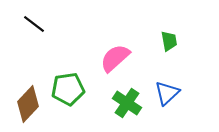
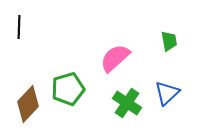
black line: moved 15 px left, 3 px down; rotated 55 degrees clockwise
green pentagon: rotated 8 degrees counterclockwise
